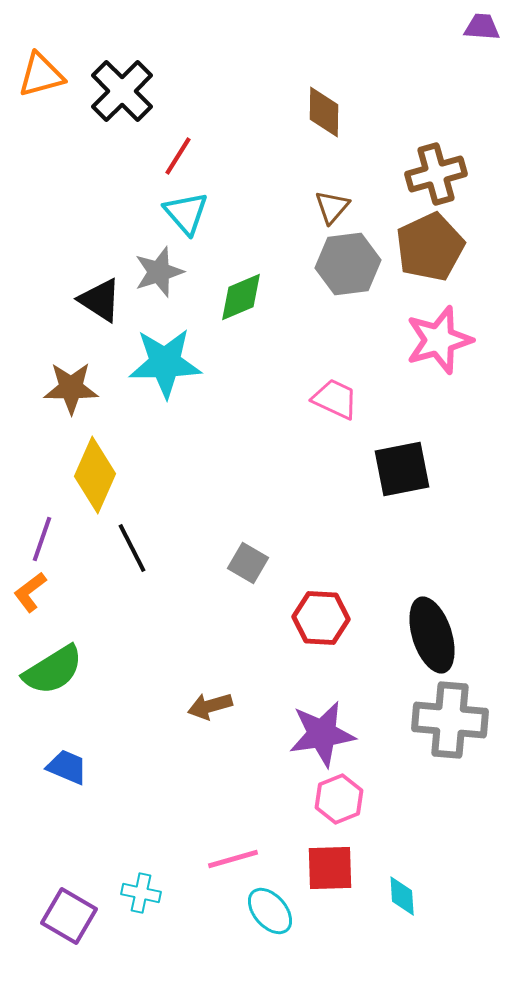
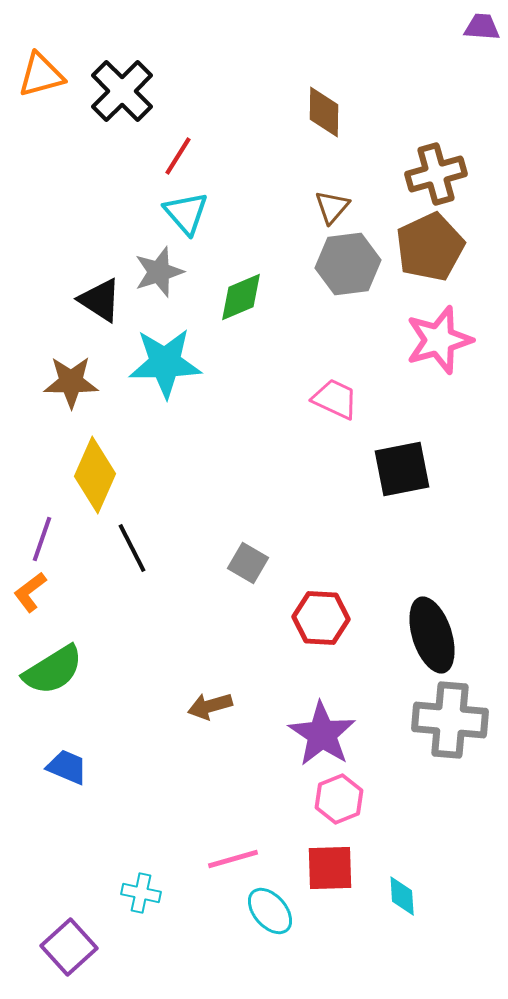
brown star: moved 6 px up
purple star: rotated 30 degrees counterclockwise
purple square: moved 31 px down; rotated 18 degrees clockwise
